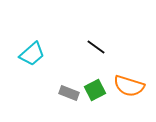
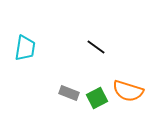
cyan trapezoid: moved 7 px left, 6 px up; rotated 40 degrees counterclockwise
orange semicircle: moved 1 px left, 5 px down
green square: moved 2 px right, 8 px down
